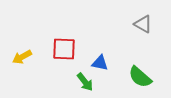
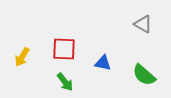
yellow arrow: rotated 30 degrees counterclockwise
blue triangle: moved 3 px right
green semicircle: moved 4 px right, 2 px up
green arrow: moved 20 px left
